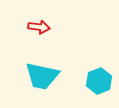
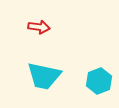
cyan trapezoid: moved 2 px right
